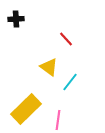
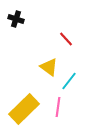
black cross: rotated 21 degrees clockwise
cyan line: moved 1 px left, 1 px up
yellow rectangle: moved 2 px left
pink line: moved 13 px up
